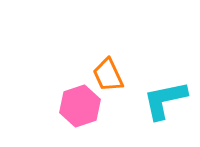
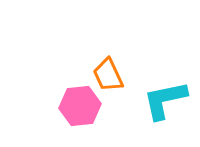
pink hexagon: rotated 12 degrees clockwise
